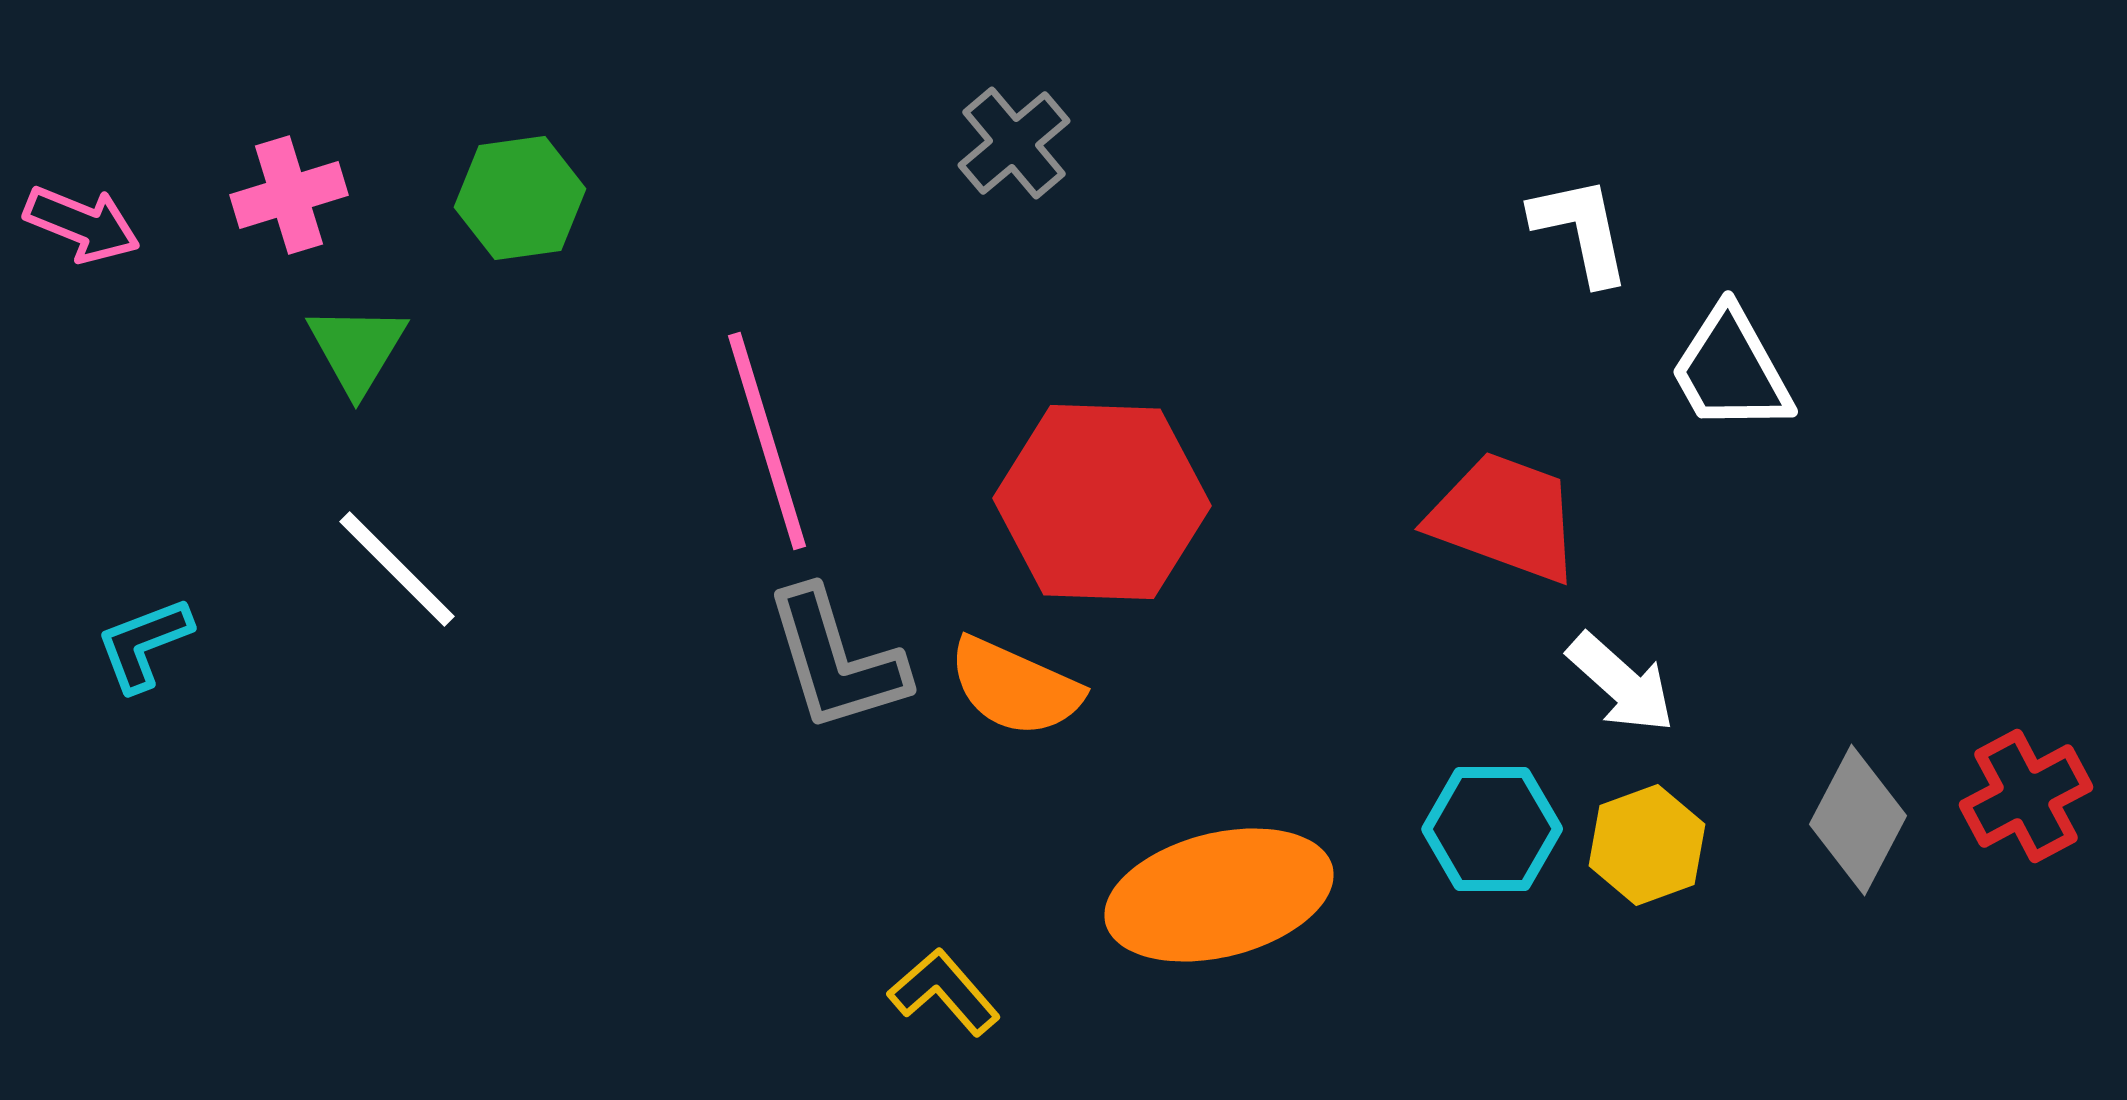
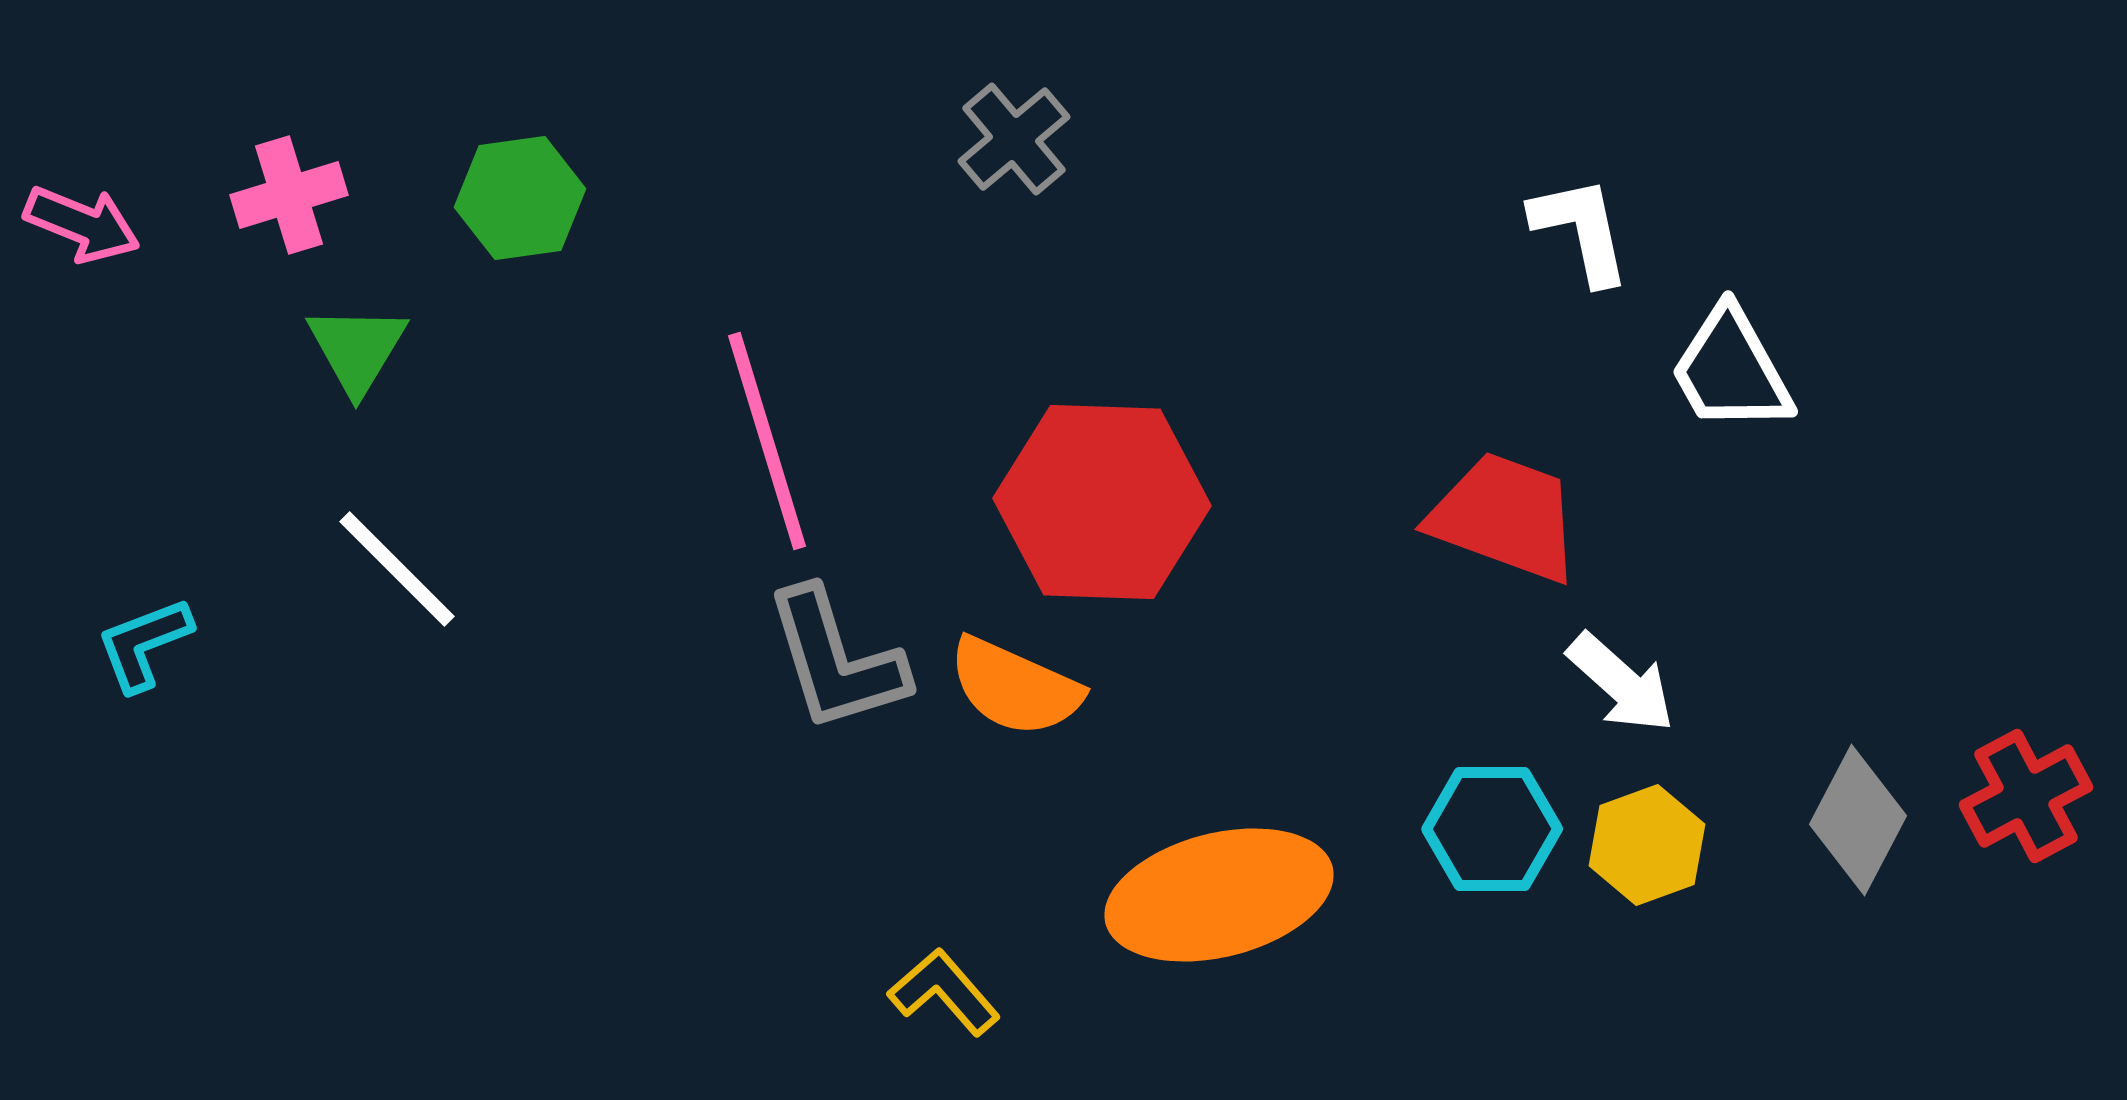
gray cross: moved 4 px up
